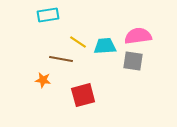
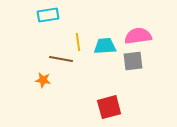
yellow line: rotated 48 degrees clockwise
gray square: rotated 15 degrees counterclockwise
red square: moved 26 px right, 12 px down
